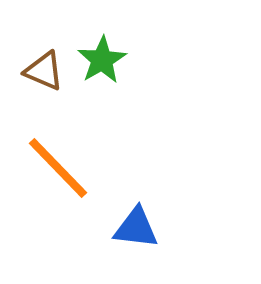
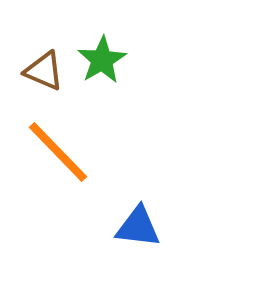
orange line: moved 16 px up
blue triangle: moved 2 px right, 1 px up
